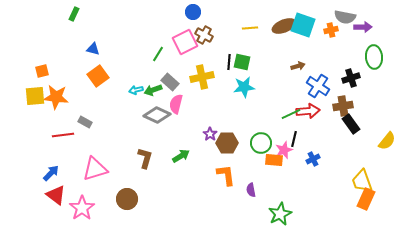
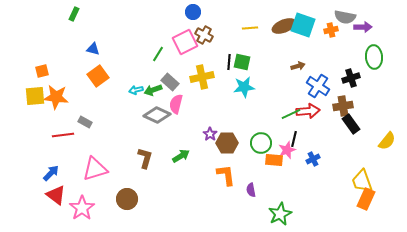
pink star at (284, 150): moved 3 px right
